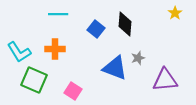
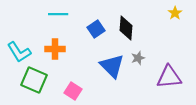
black diamond: moved 1 px right, 4 px down
blue square: rotated 18 degrees clockwise
blue triangle: moved 3 px left, 2 px up; rotated 24 degrees clockwise
purple triangle: moved 4 px right, 3 px up
